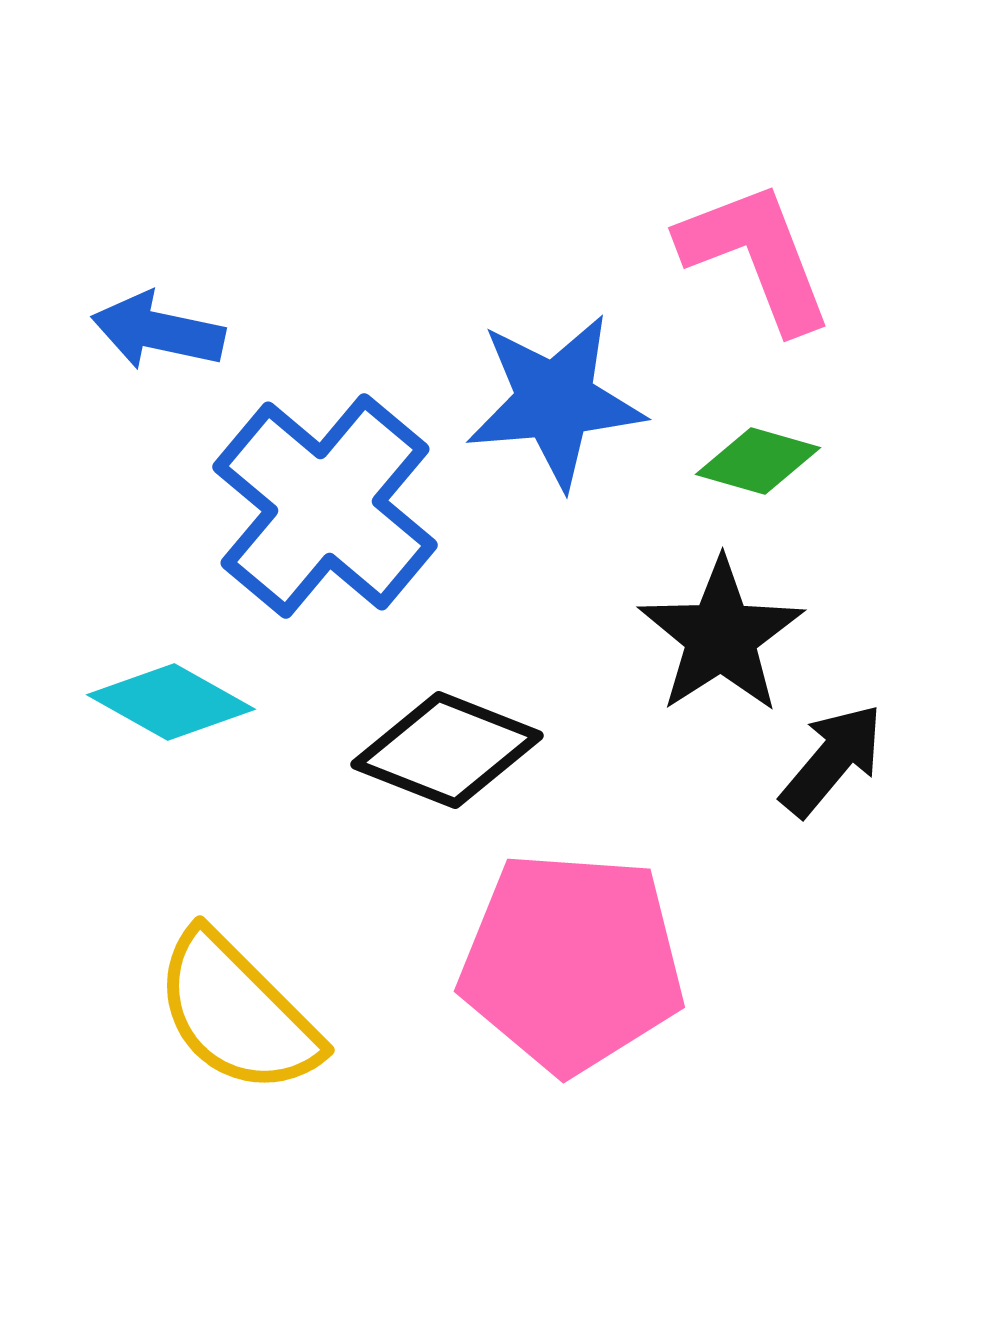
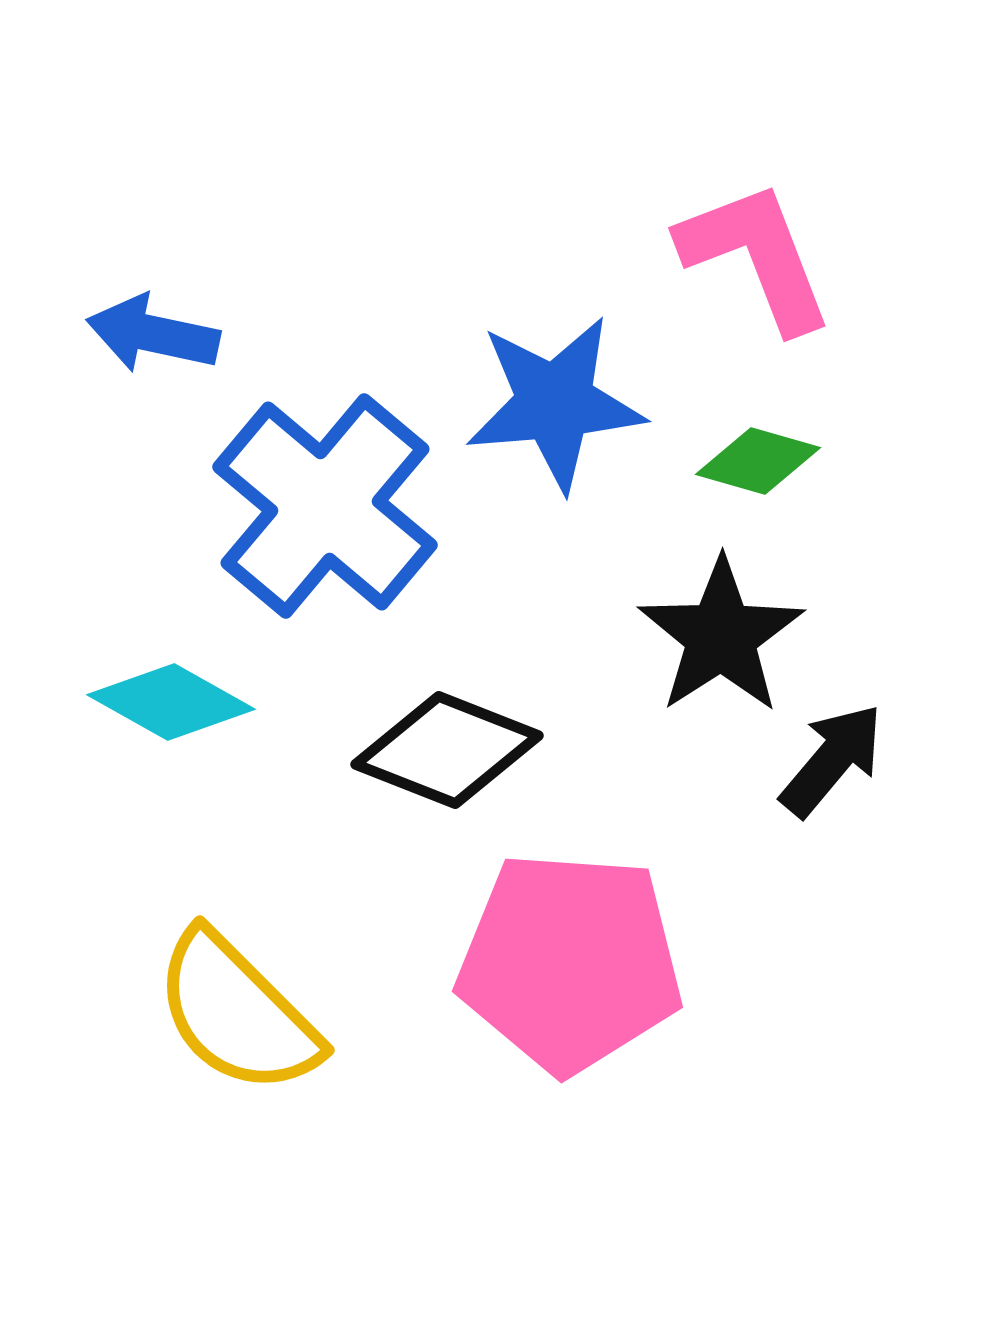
blue arrow: moved 5 px left, 3 px down
blue star: moved 2 px down
pink pentagon: moved 2 px left
